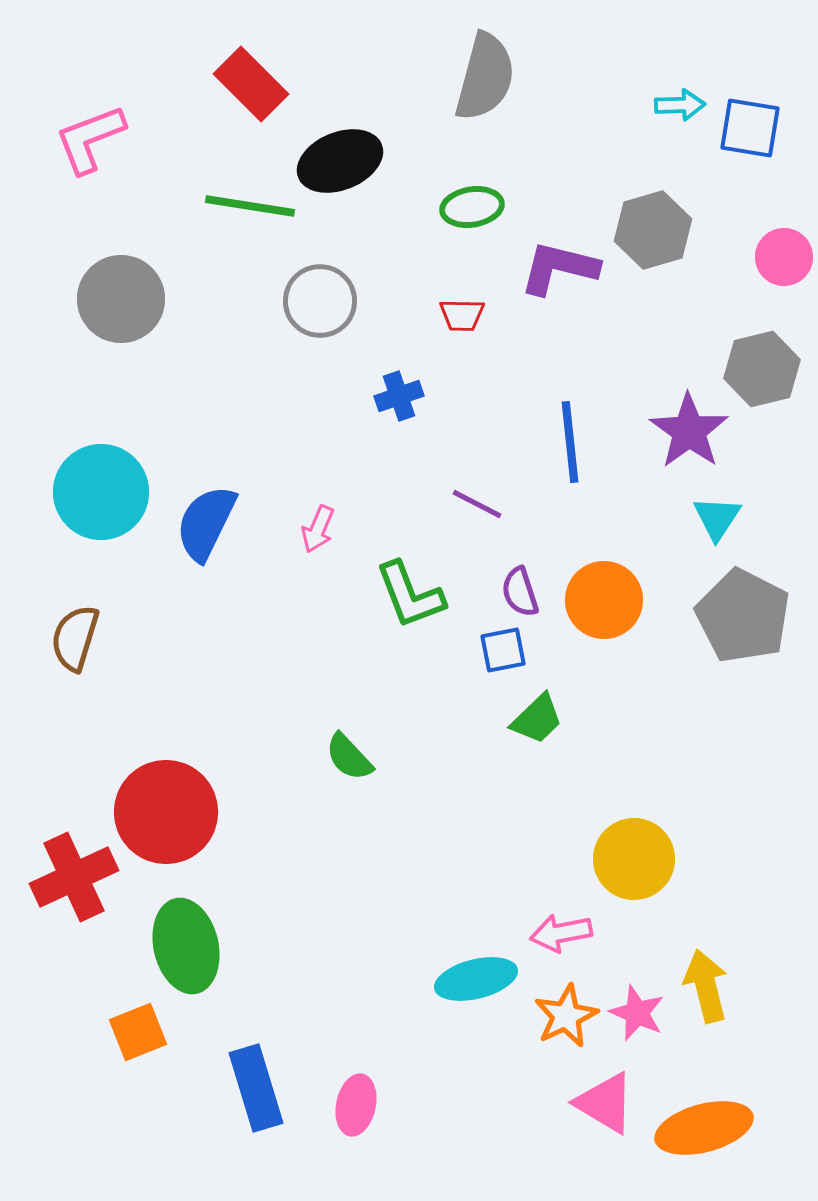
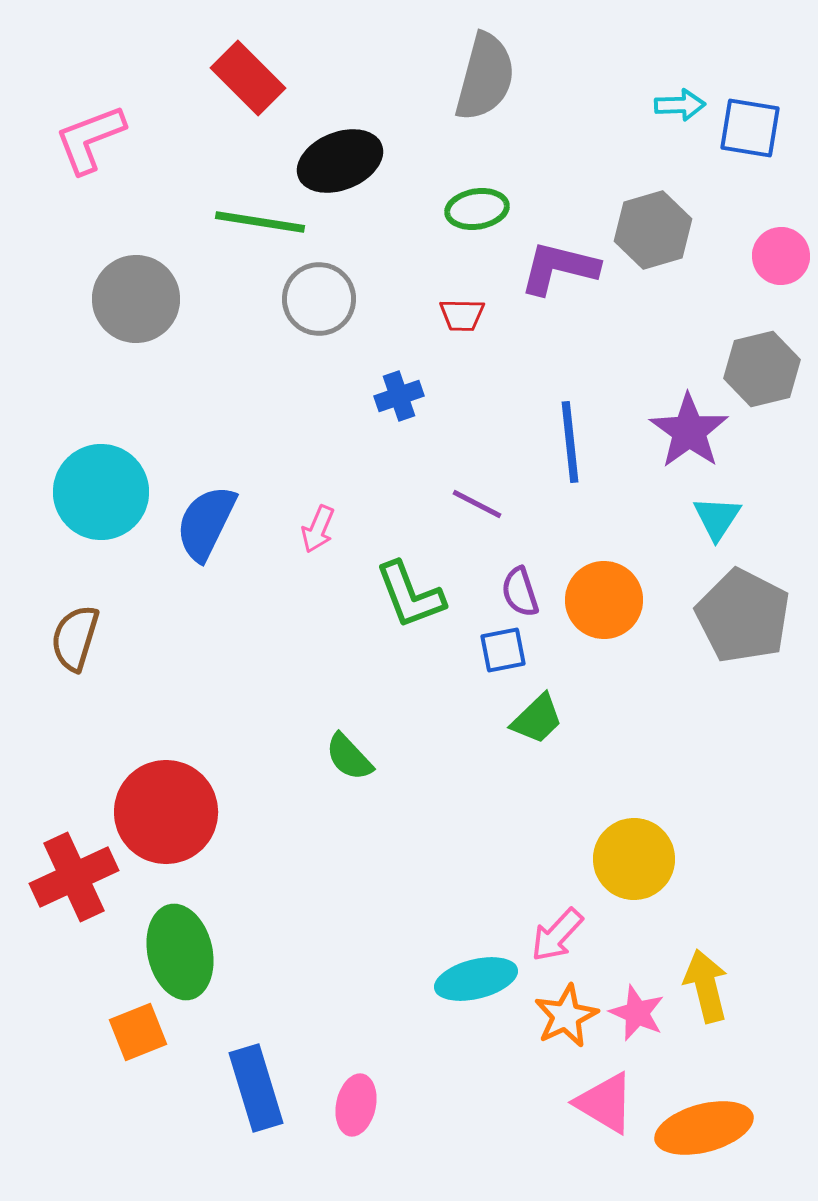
red rectangle at (251, 84): moved 3 px left, 6 px up
green line at (250, 206): moved 10 px right, 16 px down
green ellipse at (472, 207): moved 5 px right, 2 px down
pink circle at (784, 257): moved 3 px left, 1 px up
gray circle at (121, 299): moved 15 px right
gray circle at (320, 301): moved 1 px left, 2 px up
pink arrow at (561, 933): moved 4 px left, 2 px down; rotated 36 degrees counterclockwise
green ellipse at (186, 946): moved 6 px left, 6 px down
